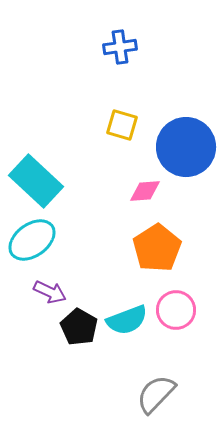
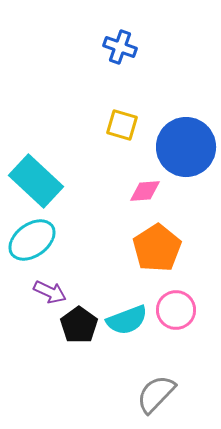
blue cross: rotated 28 degrees clockwise
black pentagon: moved 2 px up; rotated 6 degrees clockwise
